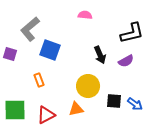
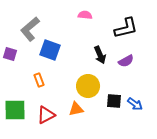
black L-shape: moved 6 px left, 5 px up
